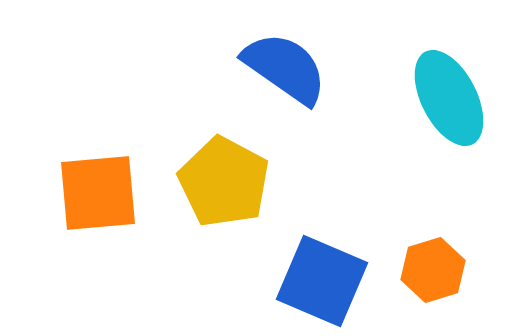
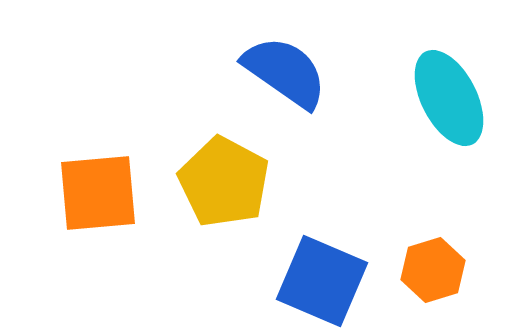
blue semicircle: moved 4 px down
